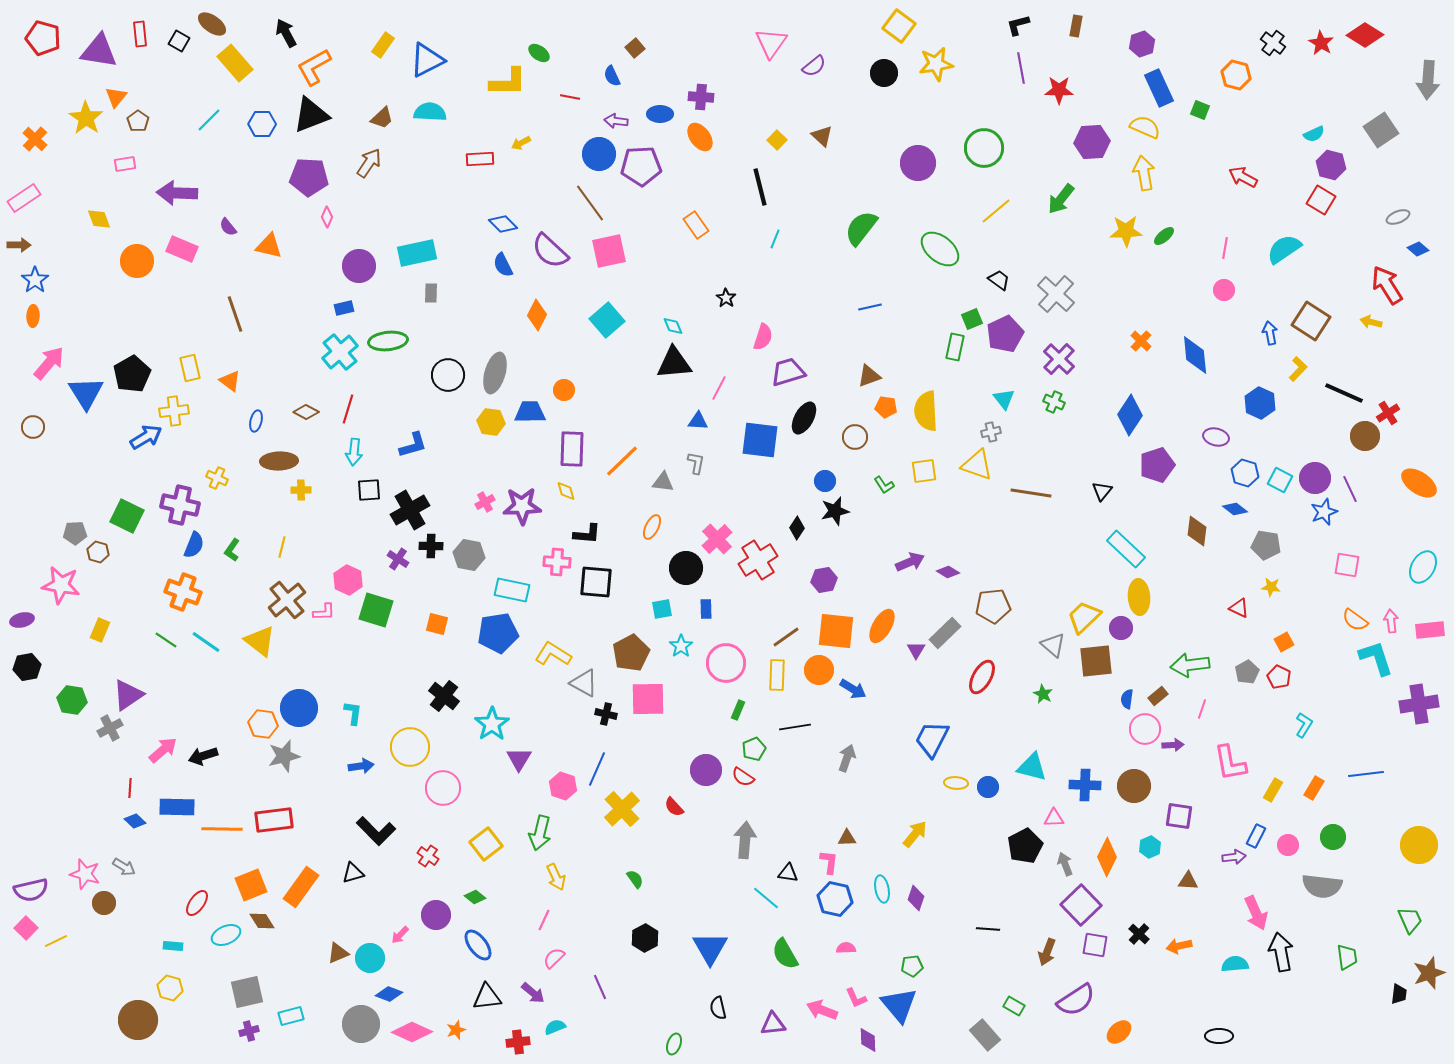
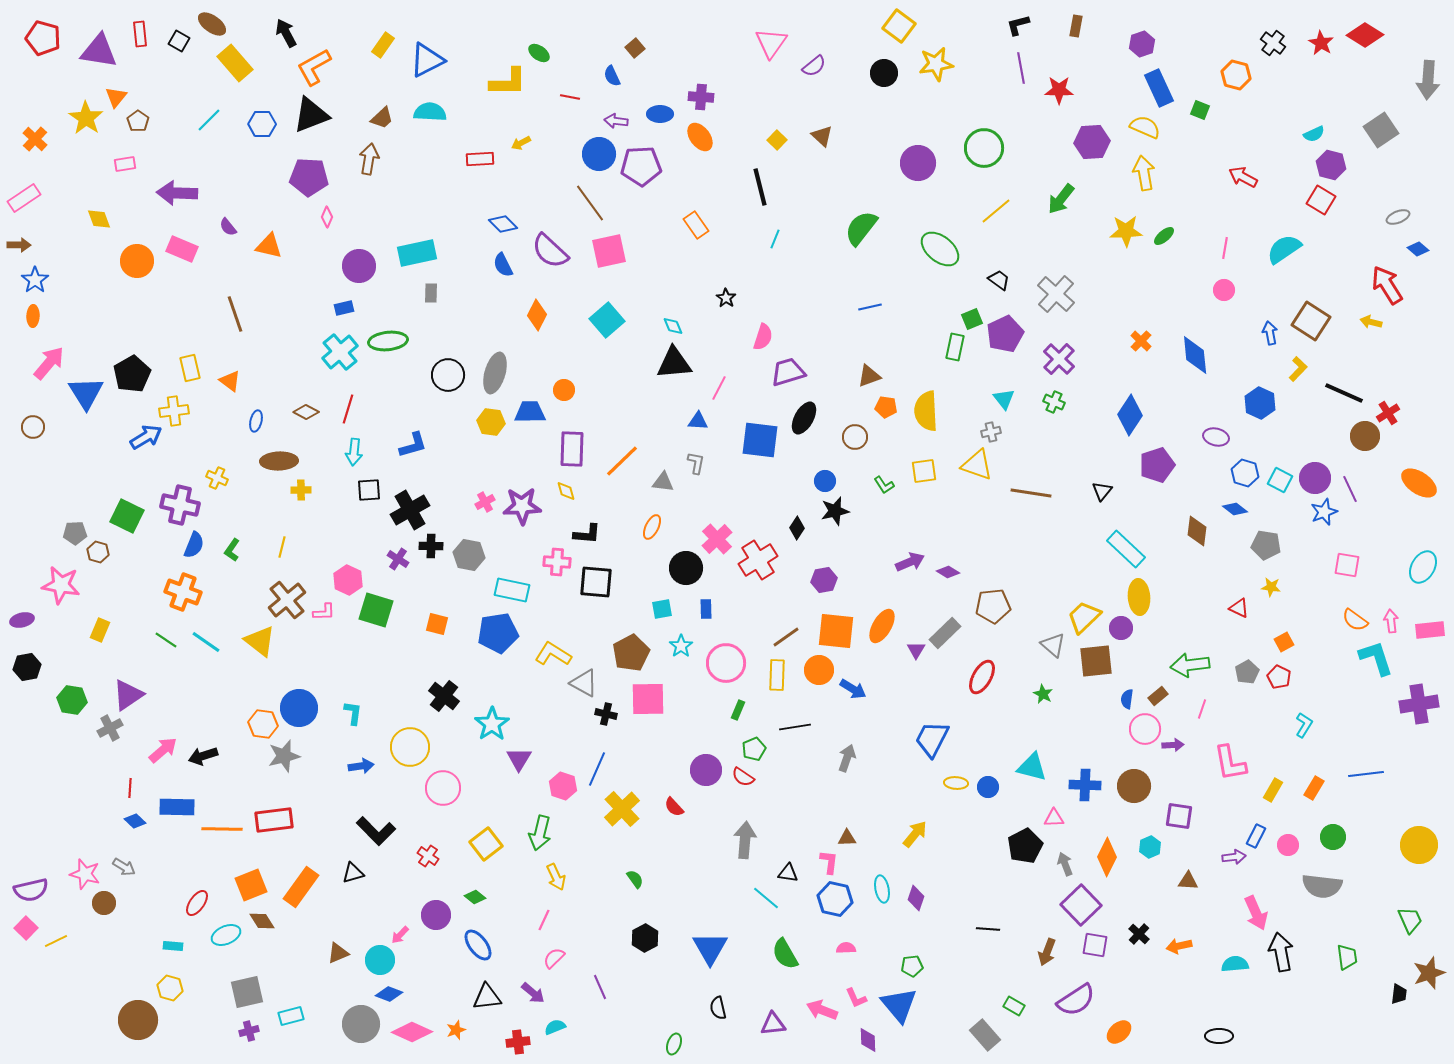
brown arrow at (369, 163): moved 4 px up; rotated 24 degrees counterclockwise
cyan circle at (370, 958): moved 10 px right, 2 px down
